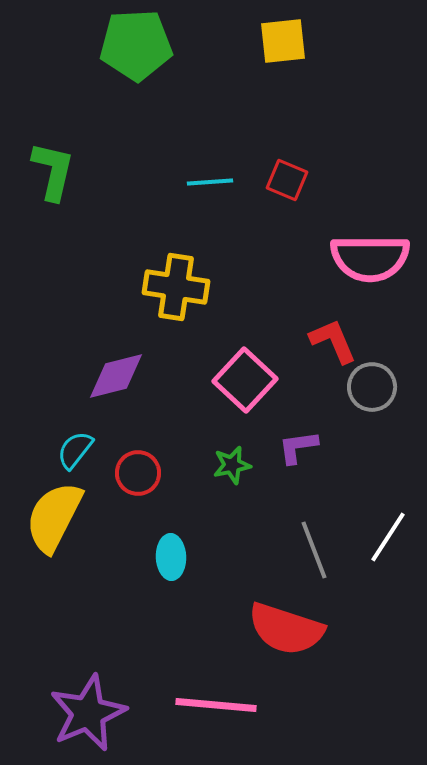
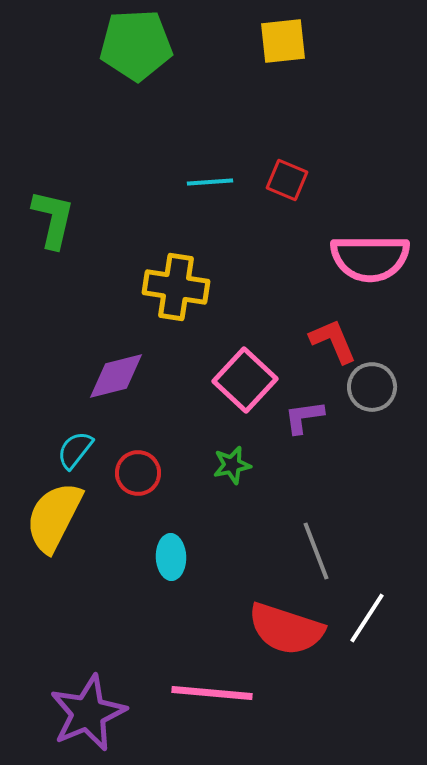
green L-shape: moved 48 px down
purple L-shape: moved 6 px right, 30 px up
white line: moved 21 px left, 81 px down
gray line: moved 2 px right, 1 px down
pink line: moved 4 px left, 12 px up
